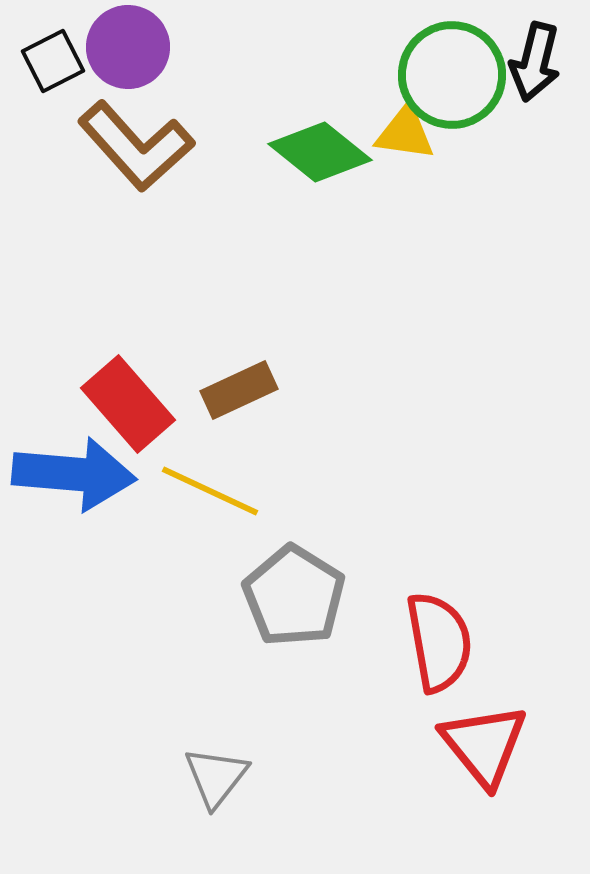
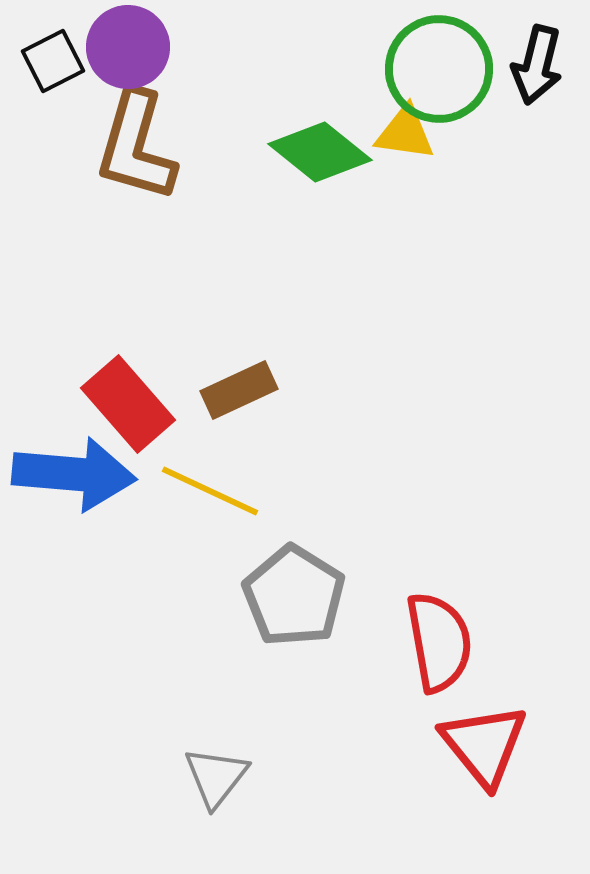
black arrow: moved 2 px right, 3 px down
green circle: moved 13 px left, 6 px up
brown L-shape: rotated 58 degrees clockwise
